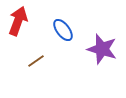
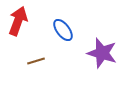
purple star: moved 4 px down
brown line: rotated 18 degrees clockwise
